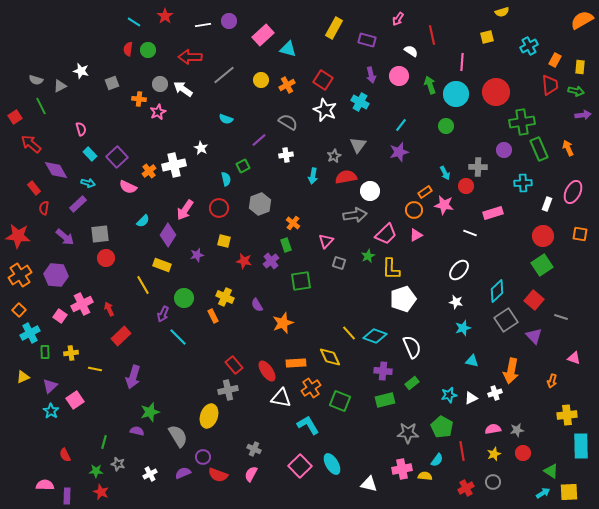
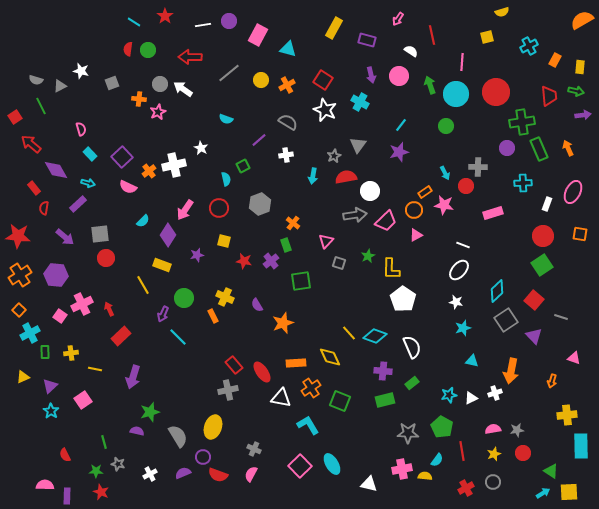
pink rectangle at (263, 35): moved 5 px left; rotated 20 degrees counterclockwise
gray line at (224, 75): moved 5 px right, 2 px up
red trapezoid at (550, 85): moved 1 px left, 11 px down
purple circle at (504, 150): moved 3 px right, 2 px up
purple square at (117, 157): moved 5 px right
white line at (470, 233): moved 7 px left, 12 px down
pink trapezoid at (386, 234): moved 13 px up
white pentagon at (403, 299): rotated 20 degrees counterclockwise
red ellipse at (267, 371): moved 5 px left, 1 px down
pink square at (75, 400): moved 8 px right
yellow ellipse at (209, 416): moved 4 px right, 11 px down
green line at (104, 442): rotated 32 degrees counterclockwise
